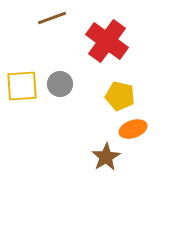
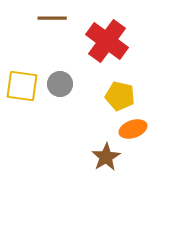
brown line: rotated 20 degrees clockwise
yellow square: rotated 12 degrees clockwise
